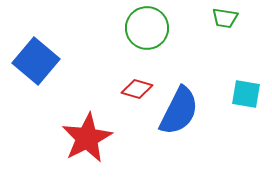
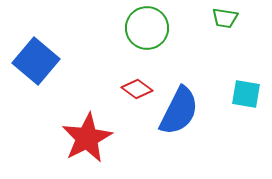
red diamond: rotated 20 degrees clockwise
